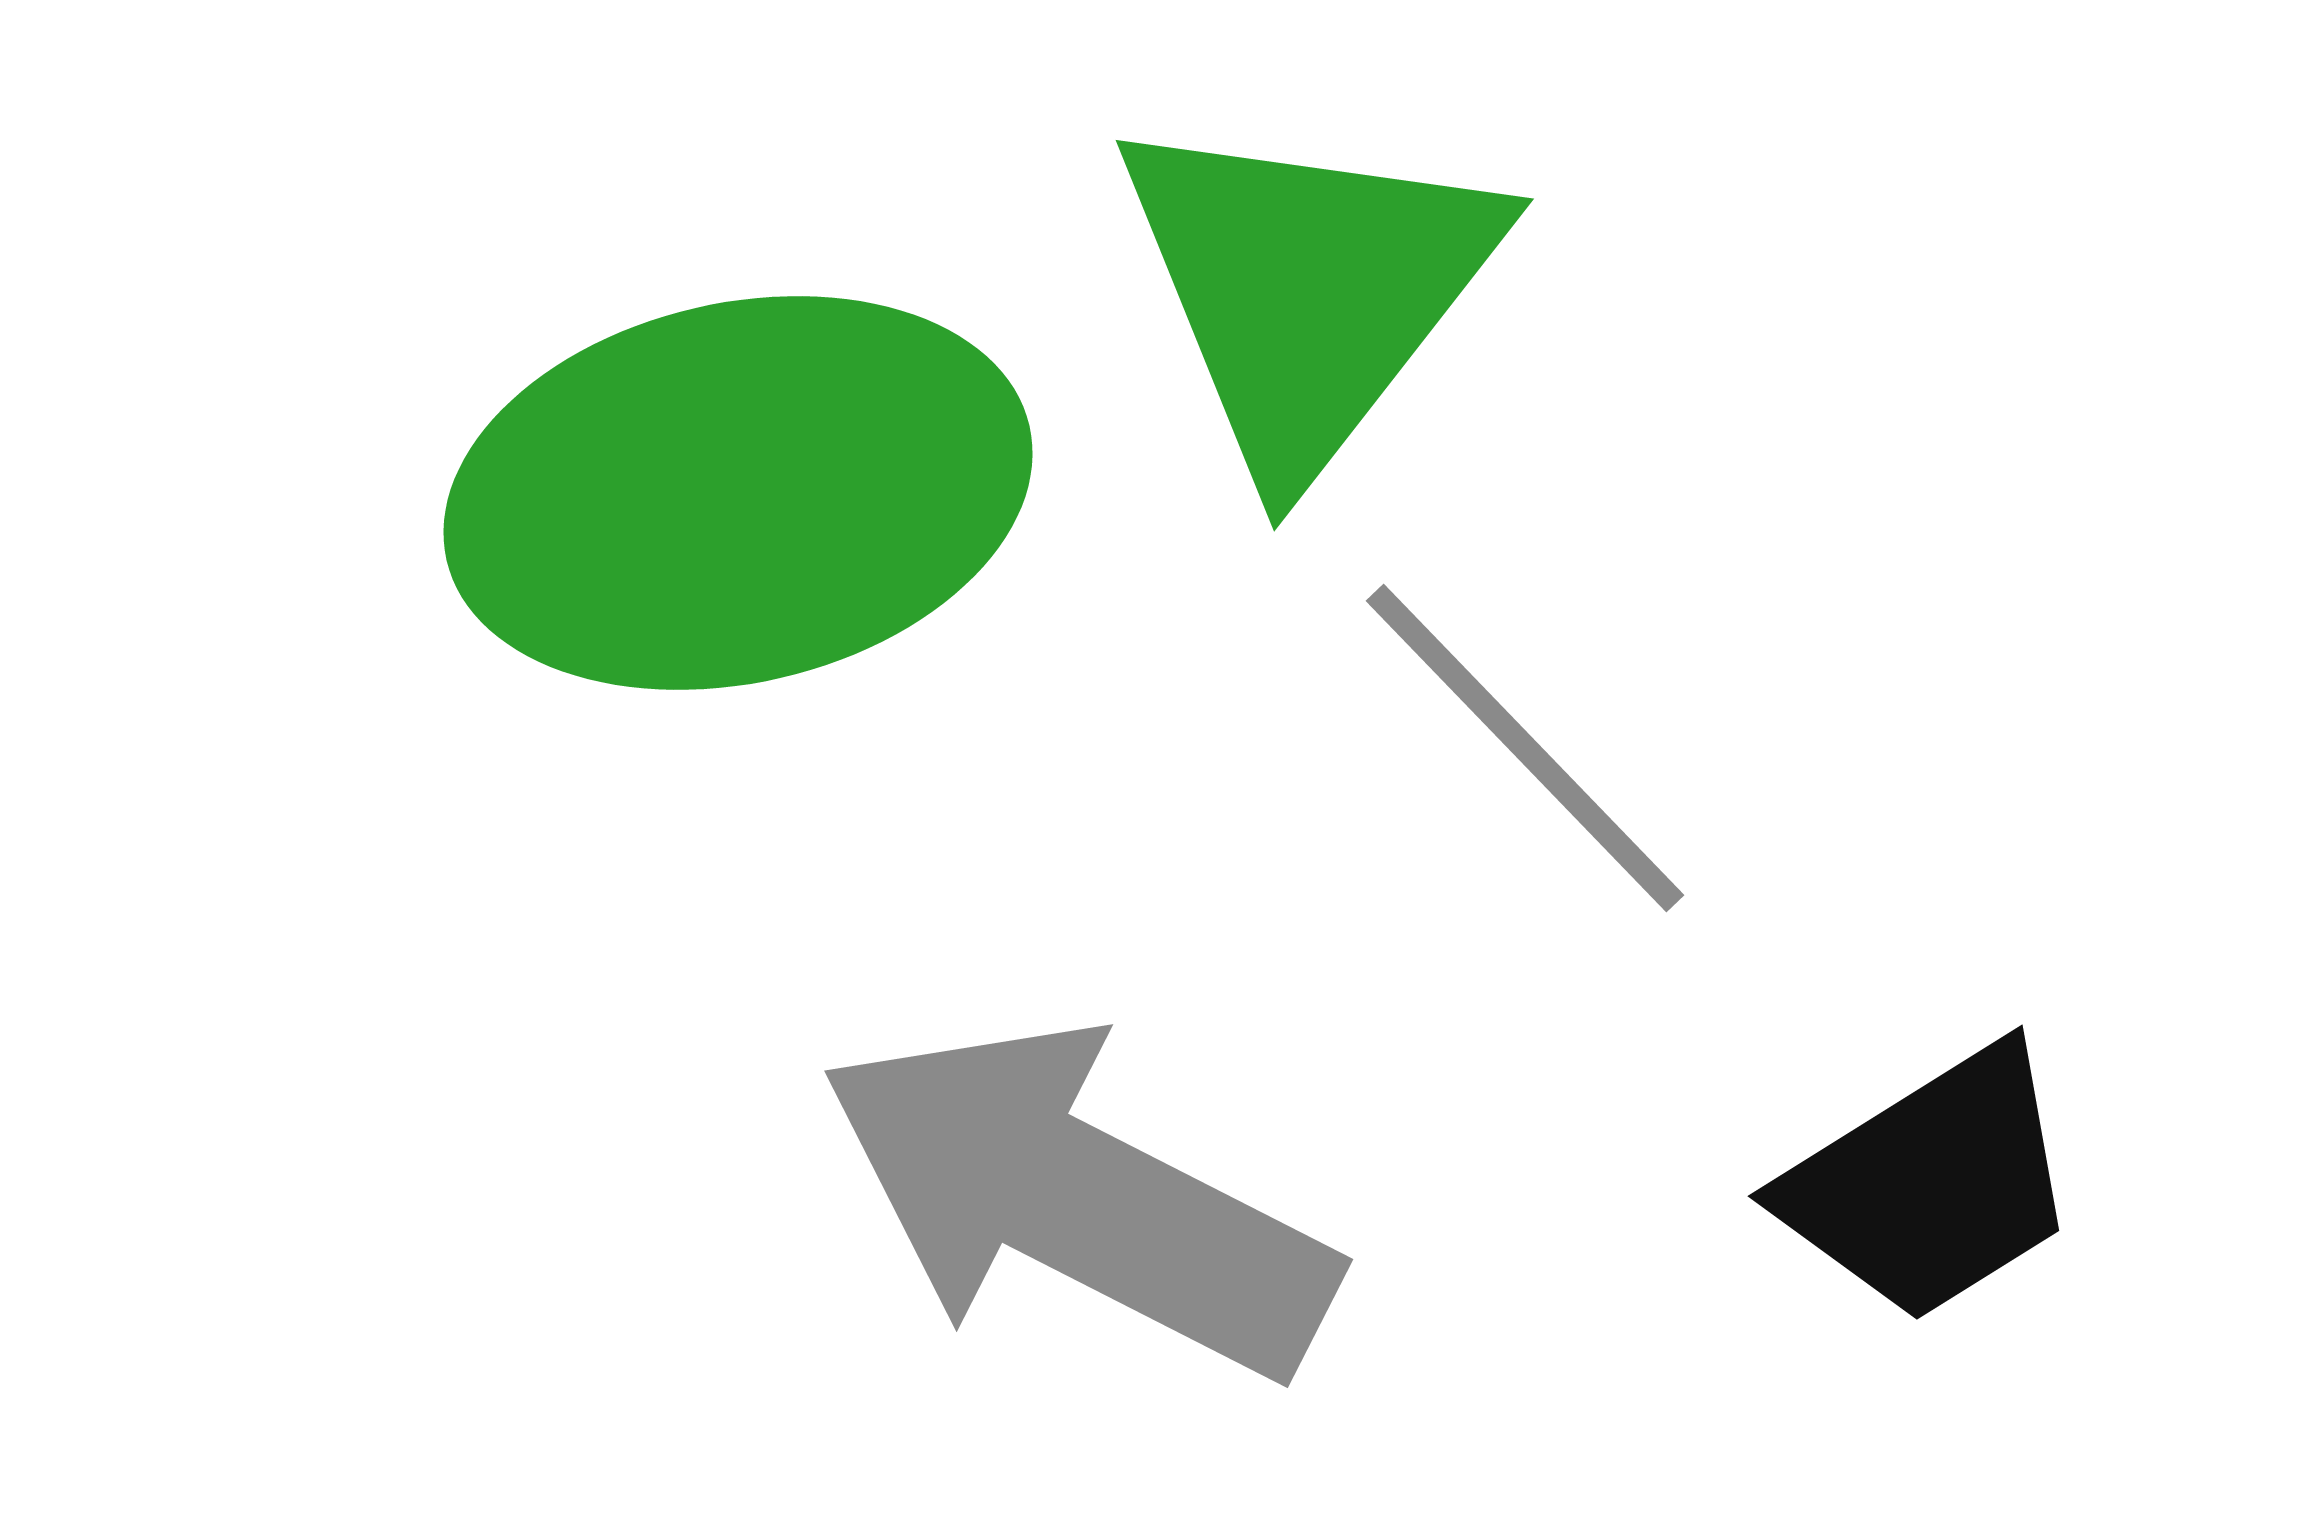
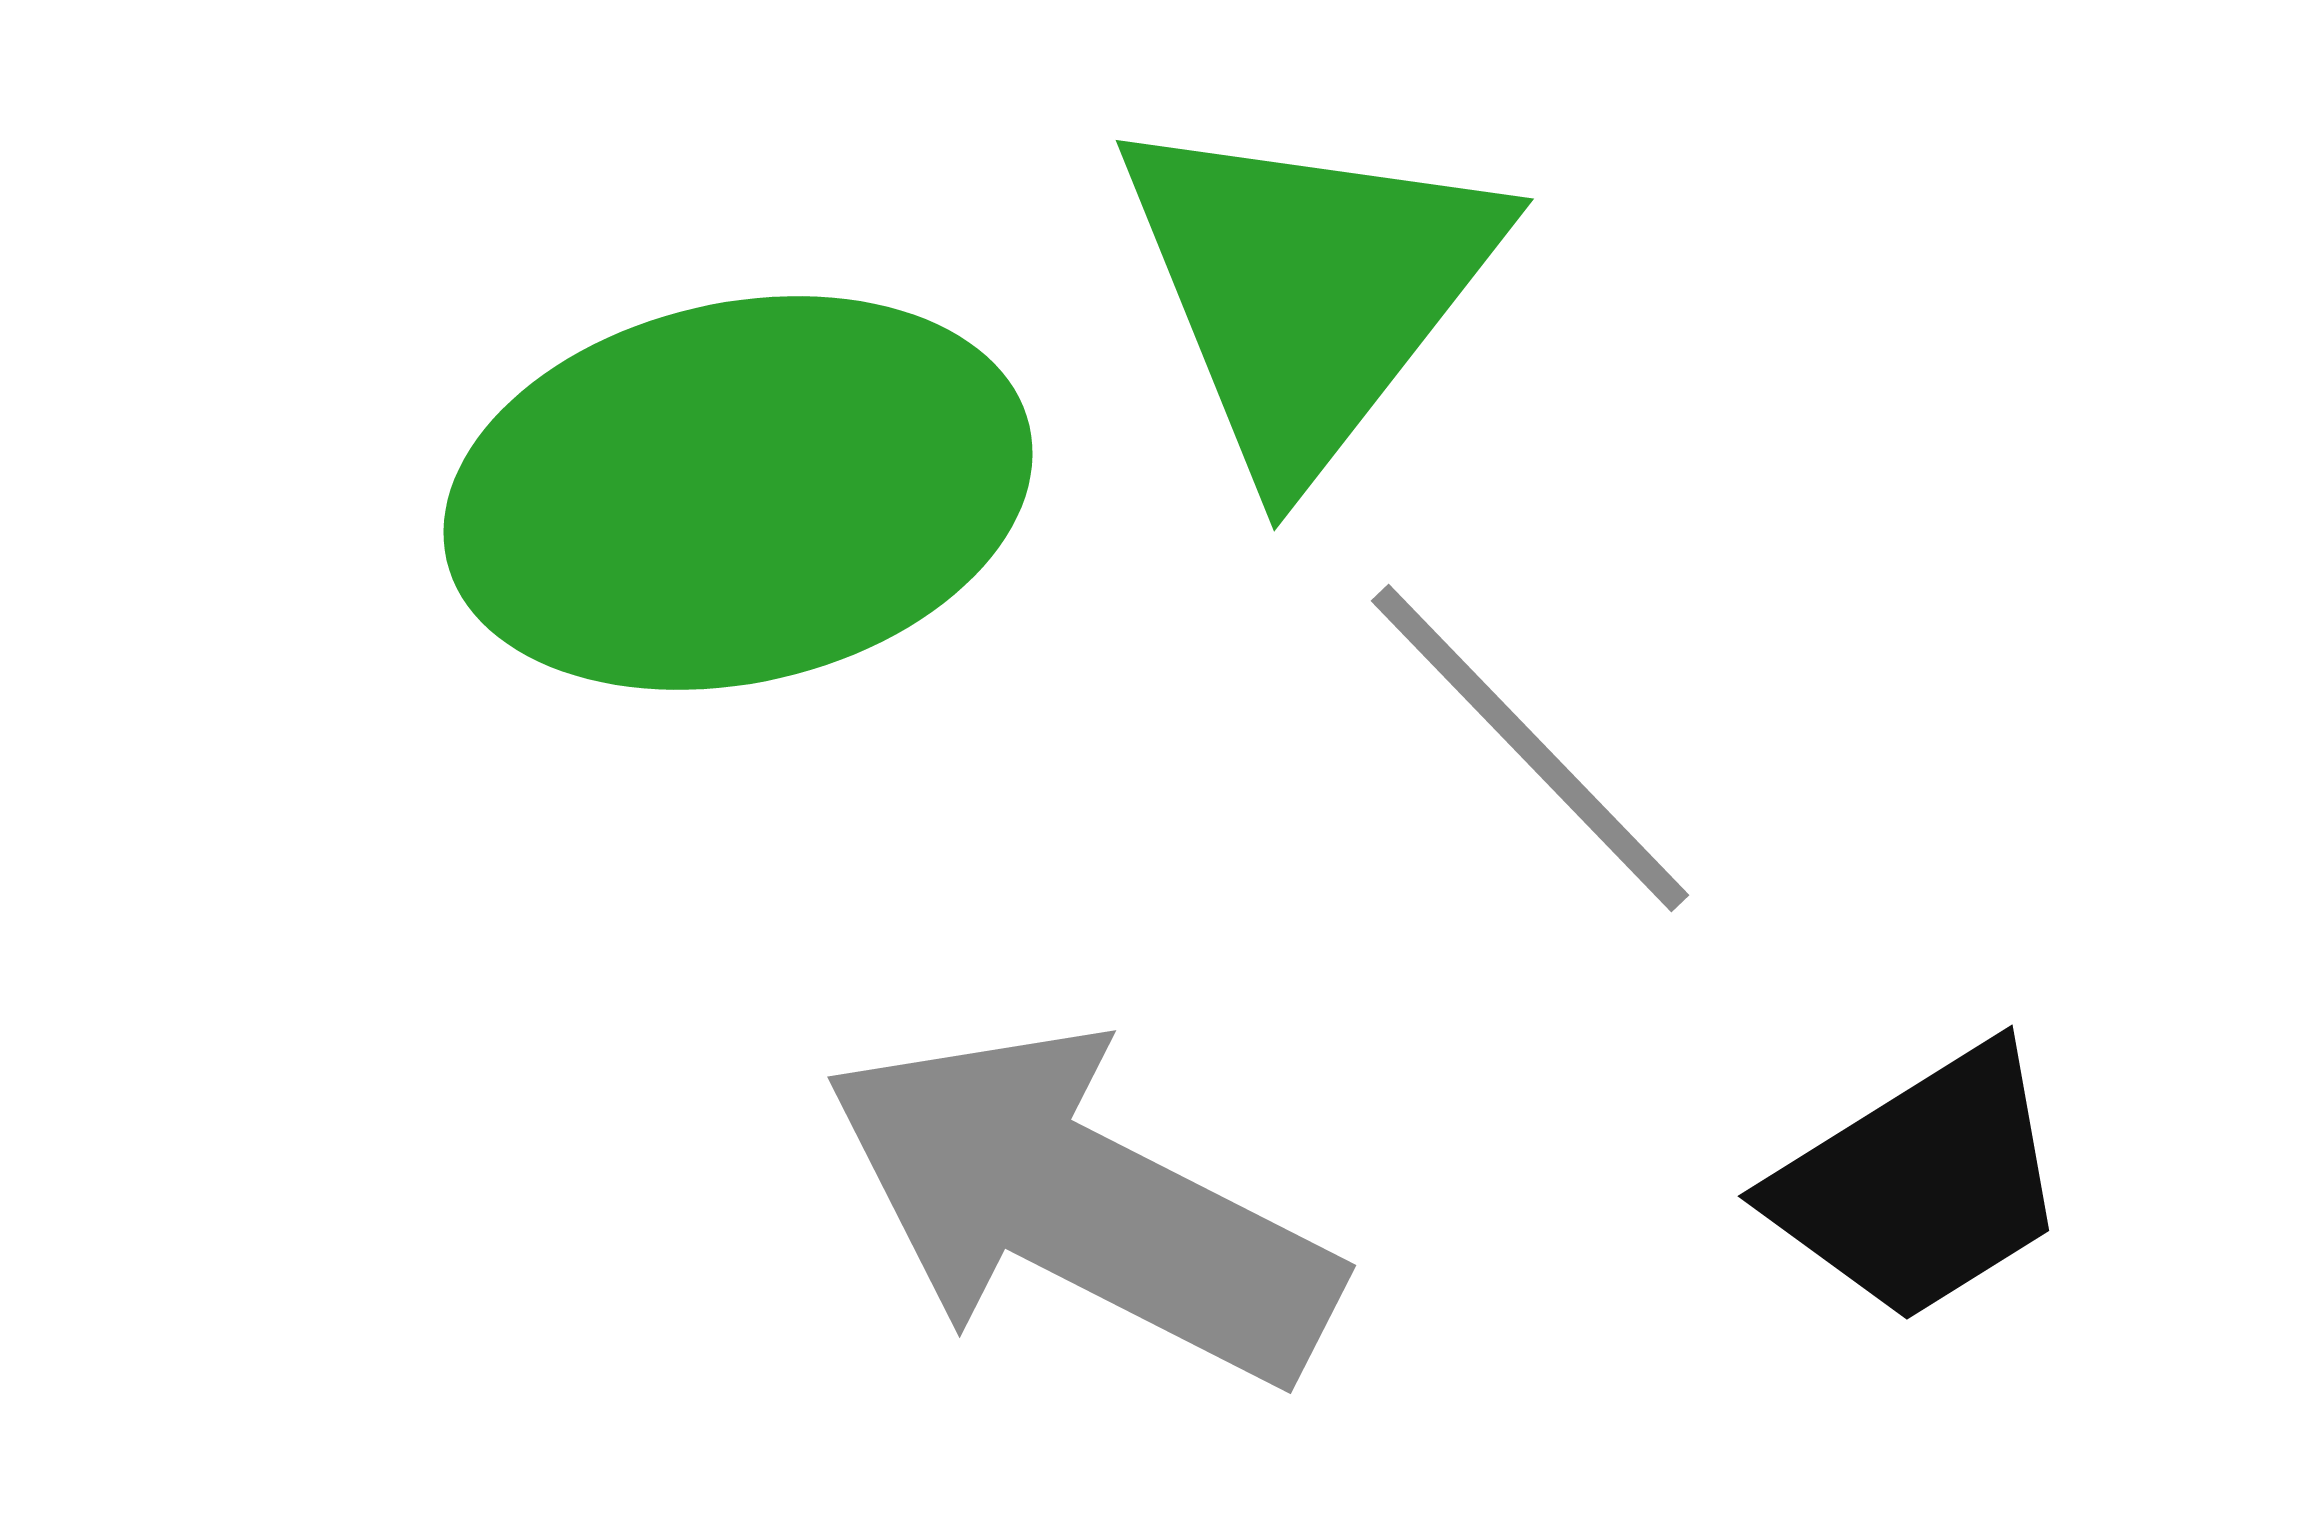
gray line: moved 5 px right
black trapezoid: moved 10 px left
gray arrow: moved 3 px right, 6 px down
